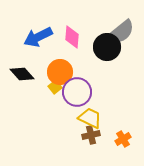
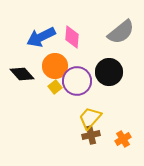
blue arrow: moved 3 px right
black circle: moved 2 px right, 25 px down
orange circle: moved 5 px left, 6 px up
purple circle: moved 11 px up
yellow trapezoid: rotated 75 degrees counterclockwise
